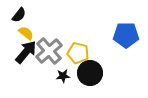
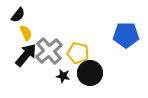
black semicircle: moved 1 px left
yellow semicircle: rotated 28 degrees clockwise
black arrow: moved 3 px down
black star: rotated 16 degrees clockwise
